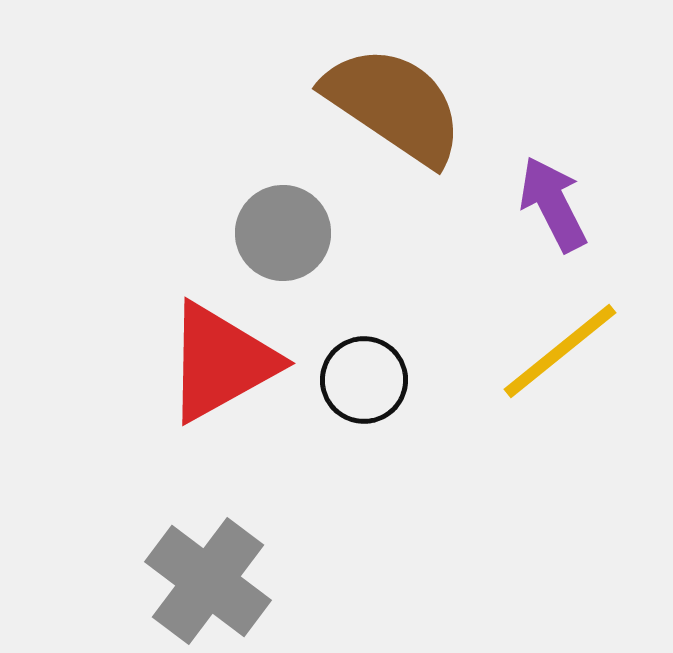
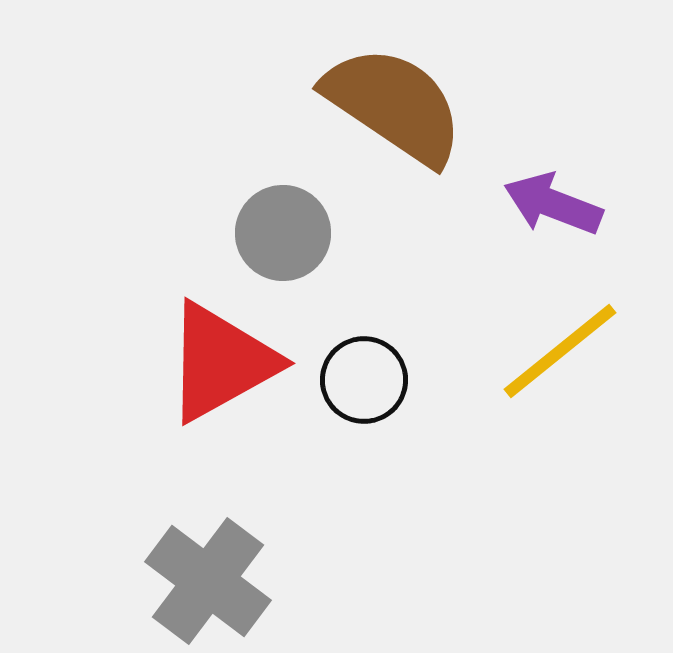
purple arrow: rotated 42 degrees counterclockwise
